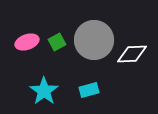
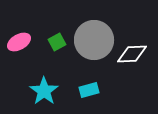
pink ellipse: moved 8 px left; rotated 10 degrees counterclockwise
